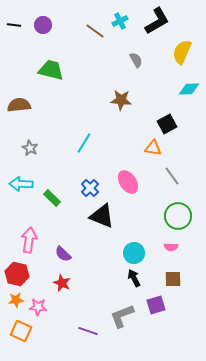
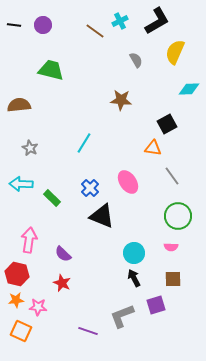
yellow semicircle: moved 7 px left
